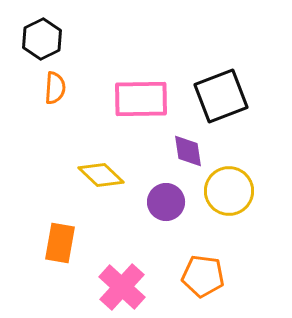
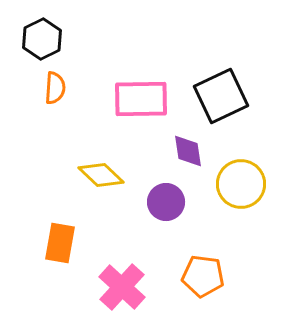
black square: rotated 4 degrees counterclockwise
yellow circle: moved 12 px right, 7 px up
